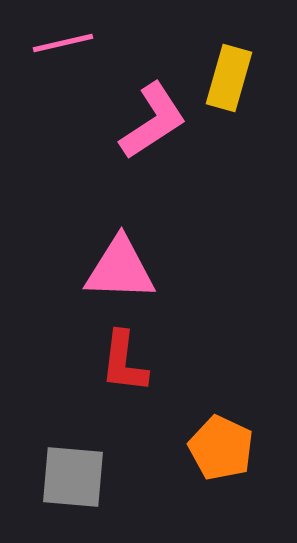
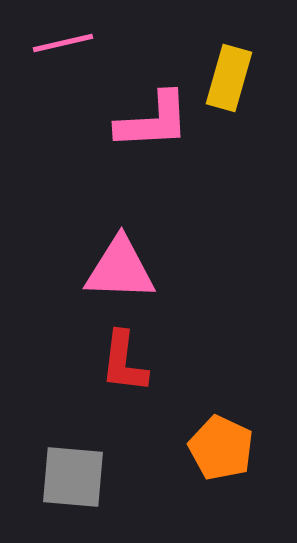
pink L-shape: rotated 30 degrees clockwise
